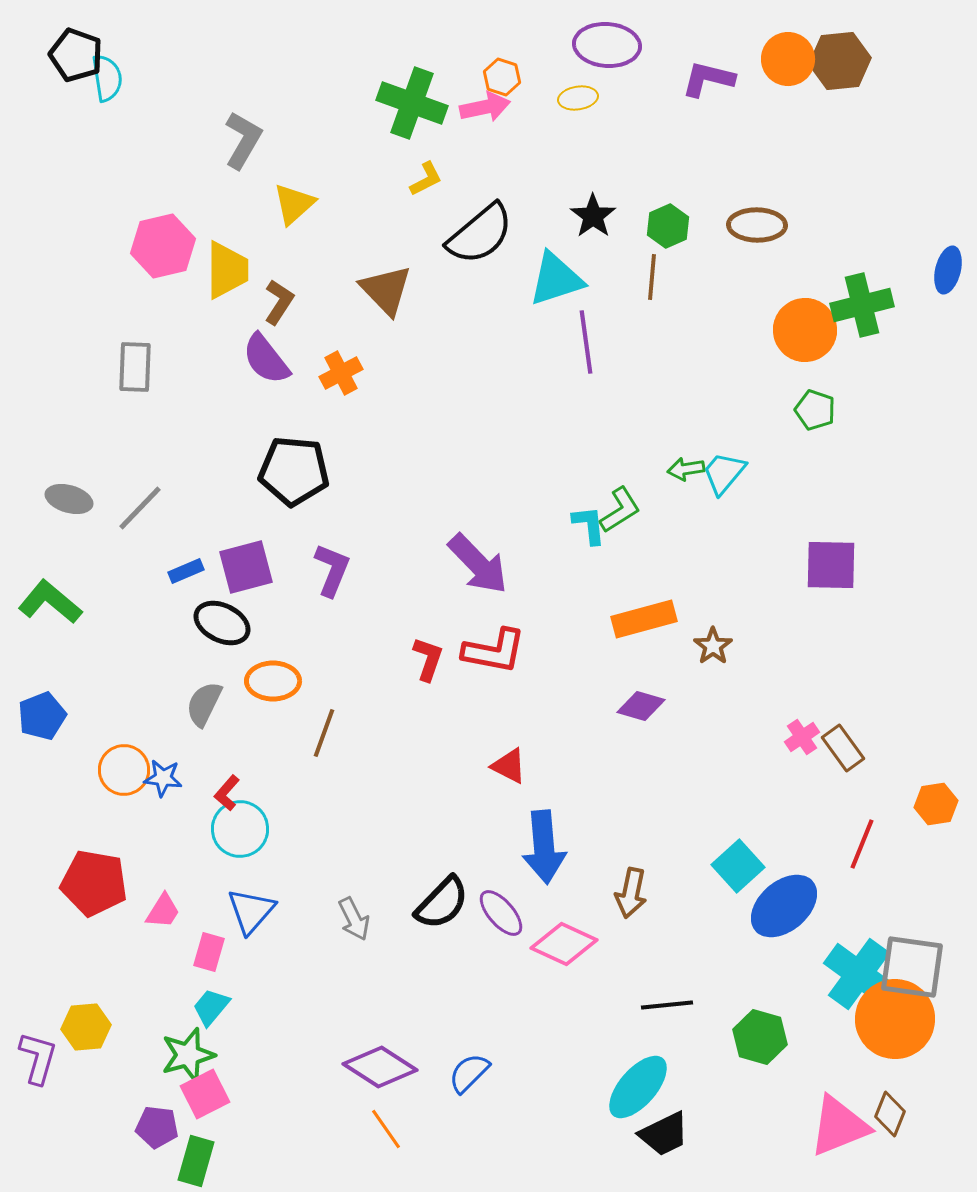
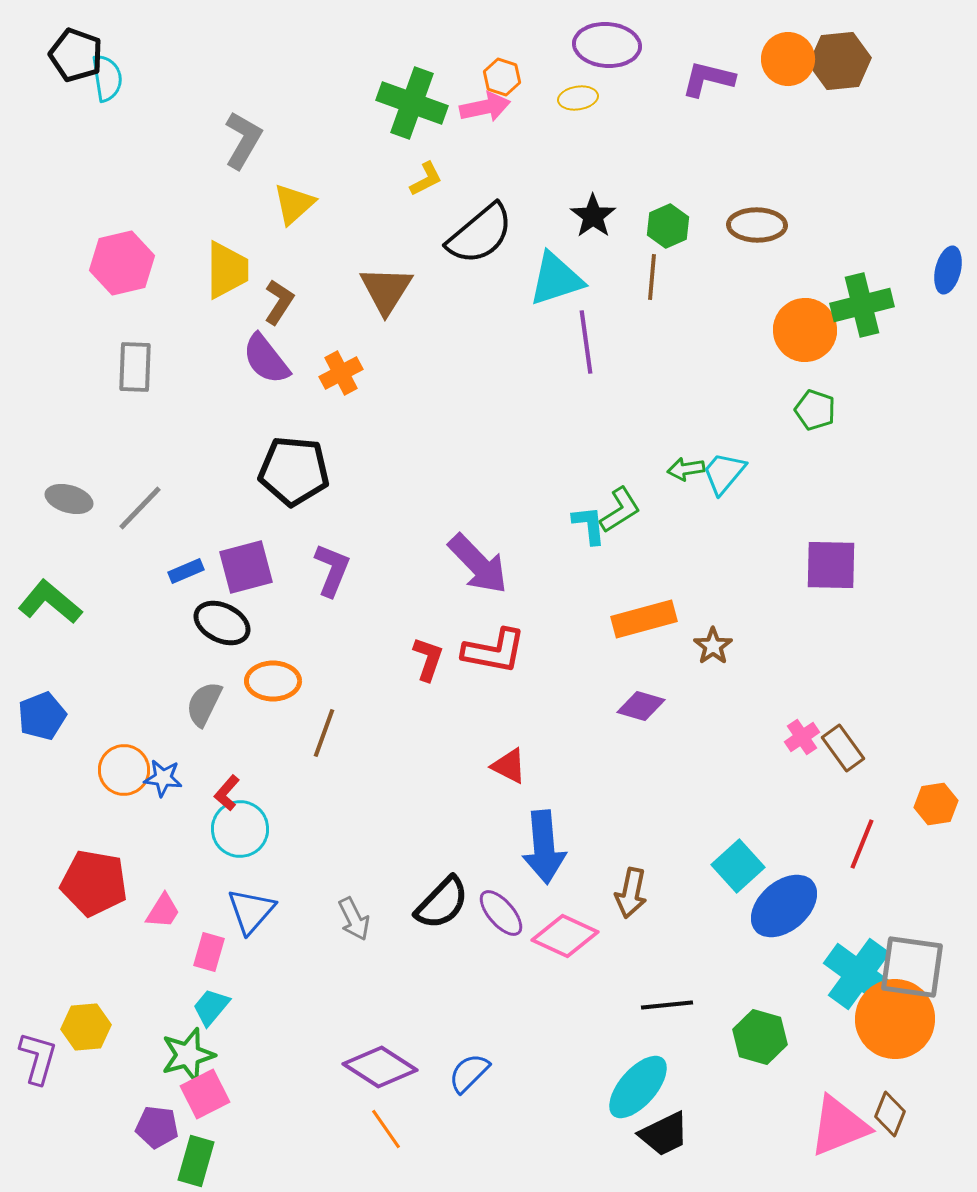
pink hexagon at (163, 246): moved 41 px left, 17 px down
brown triangle at (386, 290): rotated 16 degrees clockwise
pink diamond at (564, 944): moved 1 px right, 8 px up
